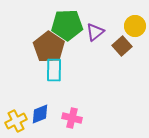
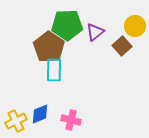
pink cross: moved 1 px left, 2 px down
